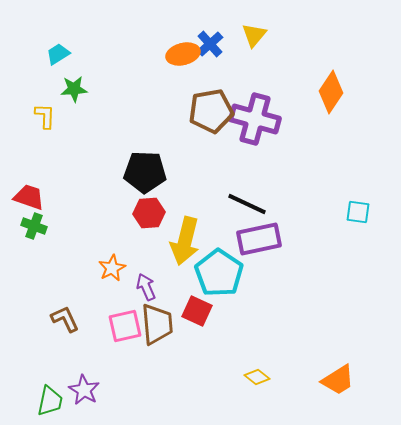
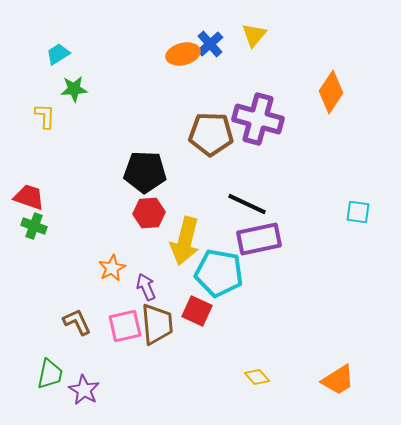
brown pentagon: moved 23 px down; rotated 12 degrees clockwise
purple cross: moved 3 px right
cyan pentagon: rotated 24 degrees counterclockwise
brown L-shape: moved 12 px right, 3 px down
yellow diamond: rotated 10 degrees clockwise
green trapezoid: moved 27 px up
